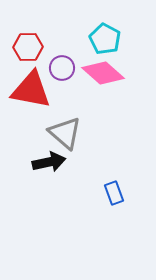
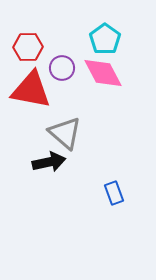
cyan pentagon: rotated 8 degrees clockwise
pink diamond: rotated 21 degrees clockwise
